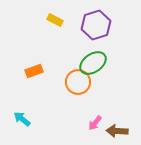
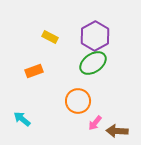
yellow rectangle: moved 5 px left, 17 px down
purple hexagon: moved 1 px left, 11 px down; rotated 12 degrees counterclockwise
orange circle: moved 19 px down
